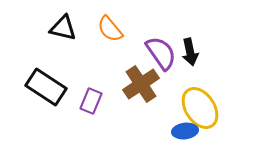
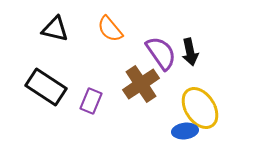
black triangle: moved 8 px left, 1 px down
